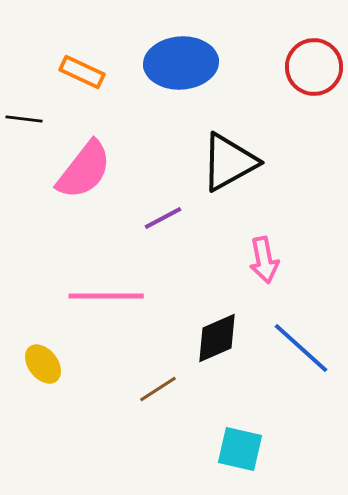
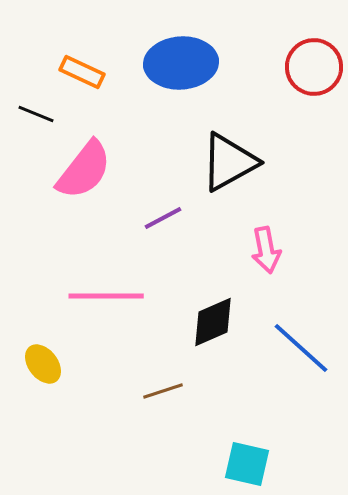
black line: moved 12 px right, 5 px up; rotated 15 degrees clockwise
pink arrow: moved 2 px right, 10 px up
black diamond: moved 4 px left, 16 px up
brown line: moved 5 px right, 2 px down; rotated 15 degrees clockwise
cyan square: moved 7 px right, 15 px down
